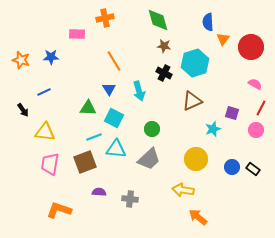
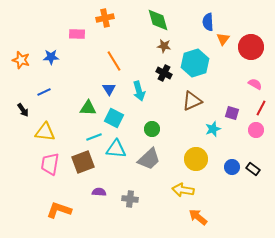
brown square: moved 2 px left
